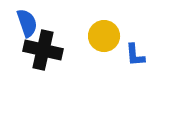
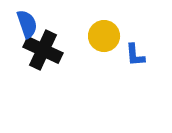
blue semicircle: moved 1 px down
black cross: rotated 12 degrees clockwise
